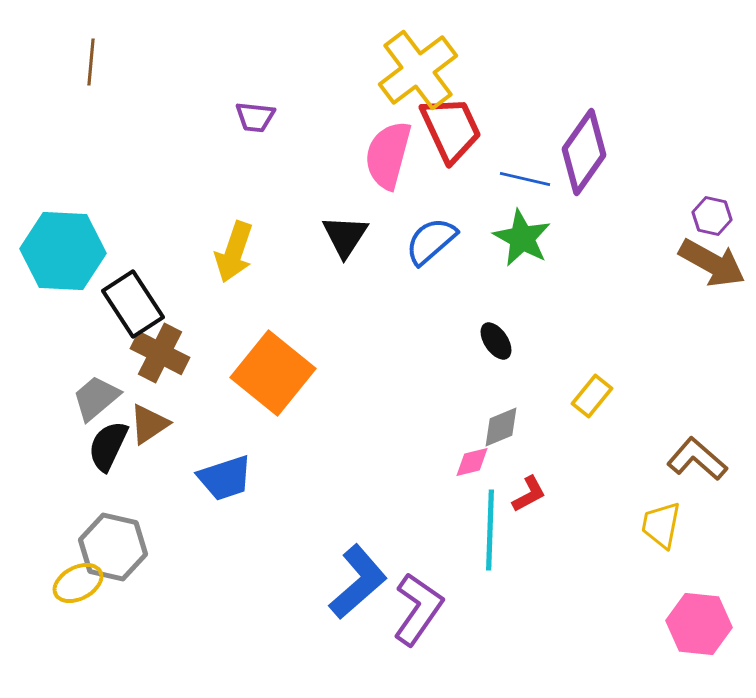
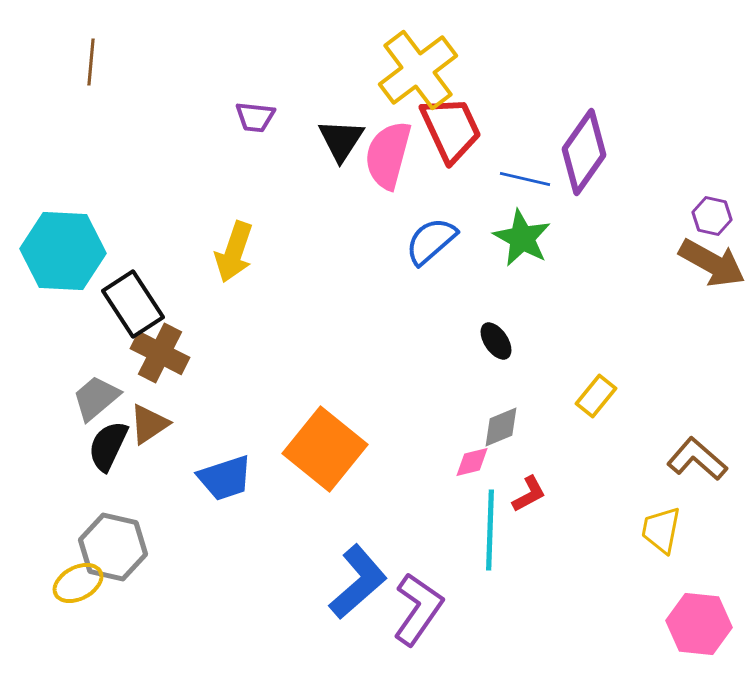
black triangle: moved 4 px left, 96 px up
orange square: moved 52 px right, 76 px down
yellow rectangle: moved 4 px right
yellow trapezoid: moved 5 px down
